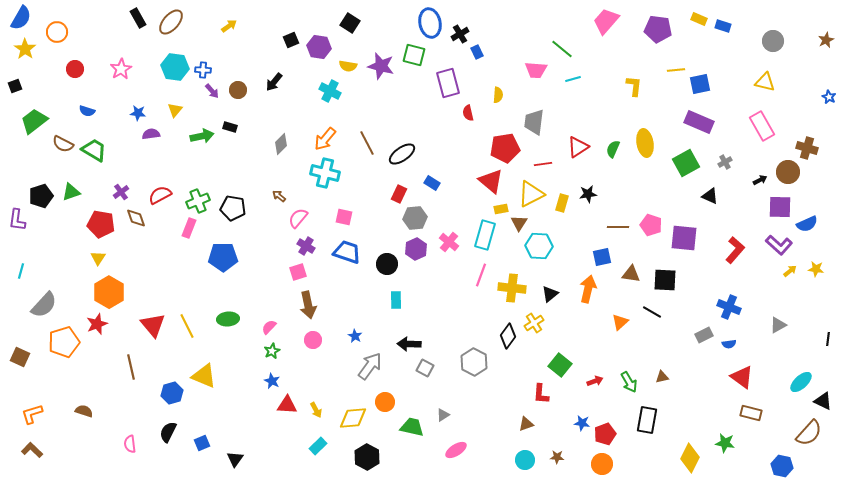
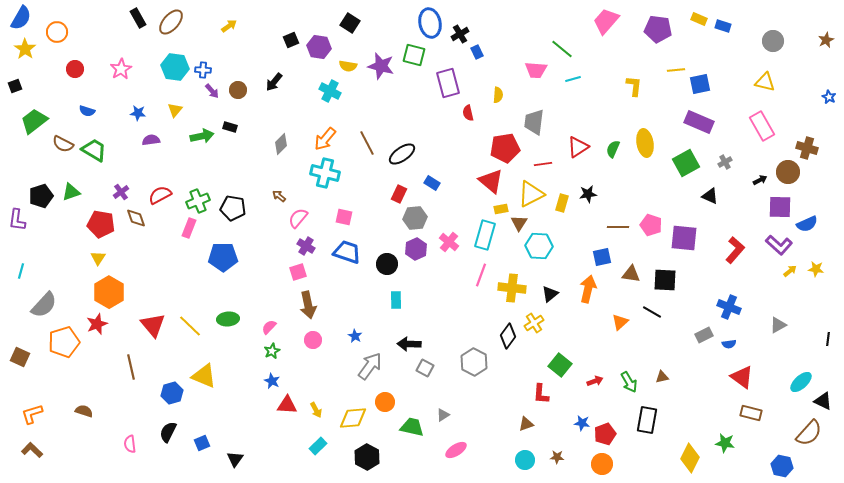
purple semicircle at (151, 134): moved 6 px down
yellow line at (187, 326): moved 3 px right; rotated 20 degrees counterclockwise
